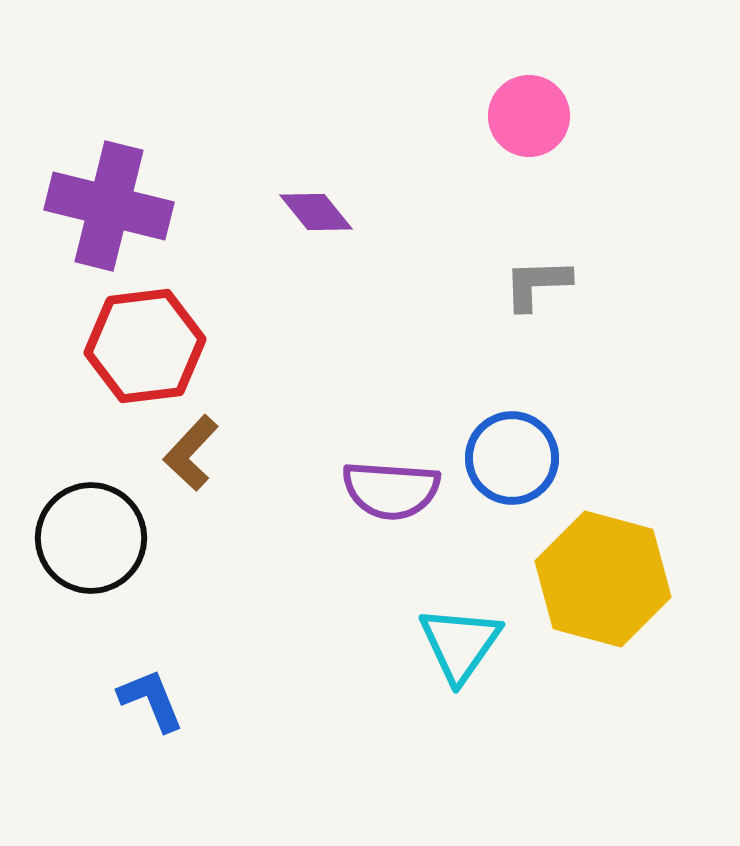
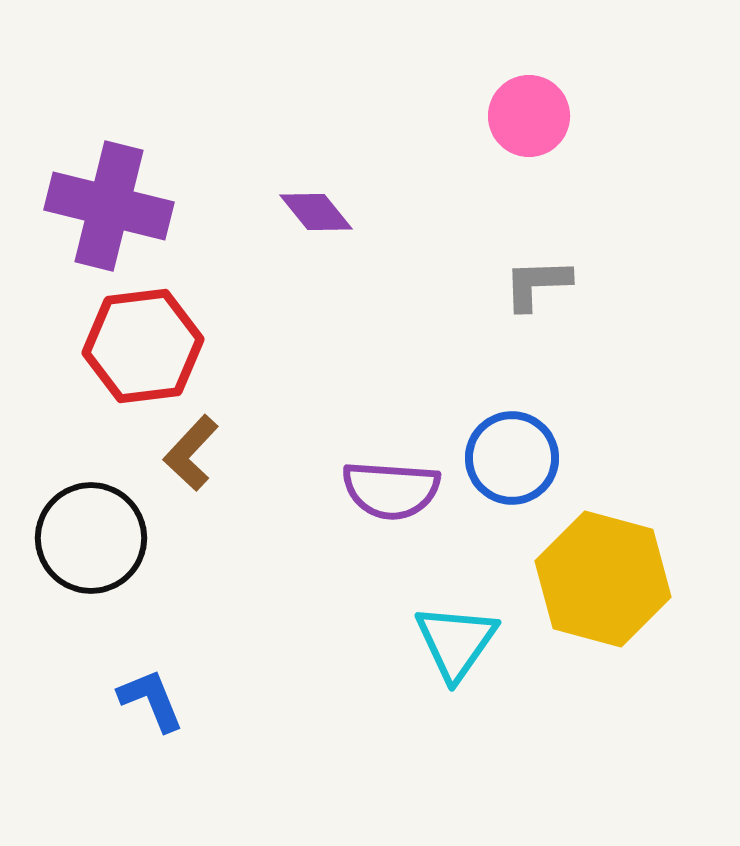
red hexagon: moved 2 px left
cyan triangle: moved 4 px left, 2 px up
